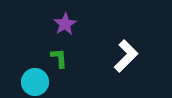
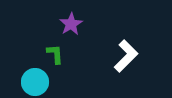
purple star: moved 6 px right
green L-shape: moved 4 px left, 4 px up
